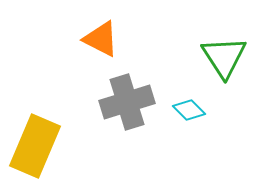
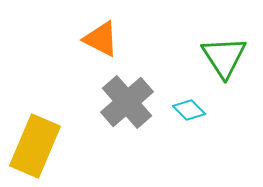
gray cross: rotated 24 degrees counterclockwise
